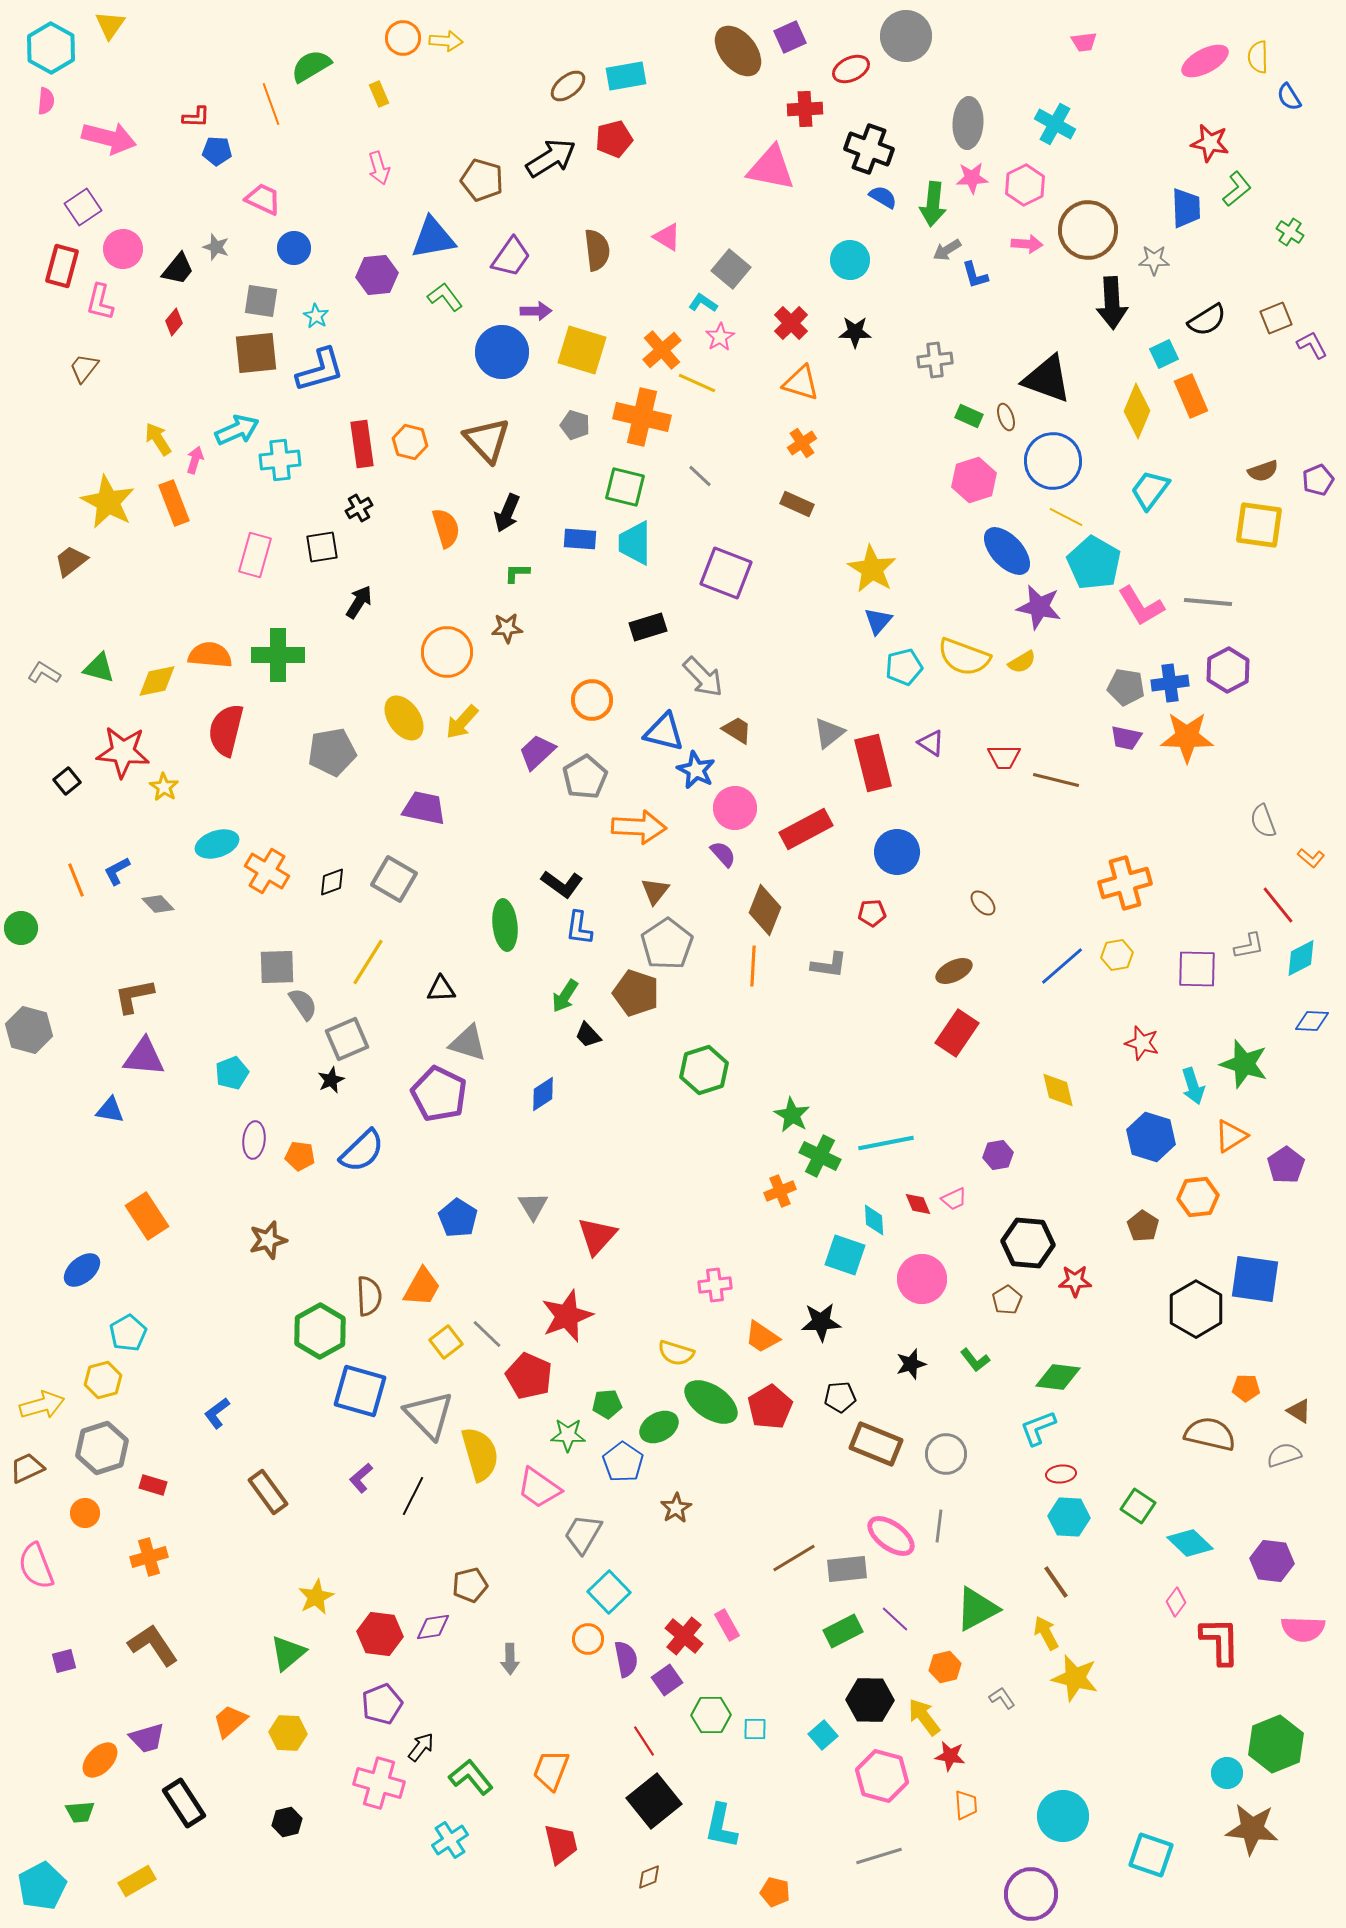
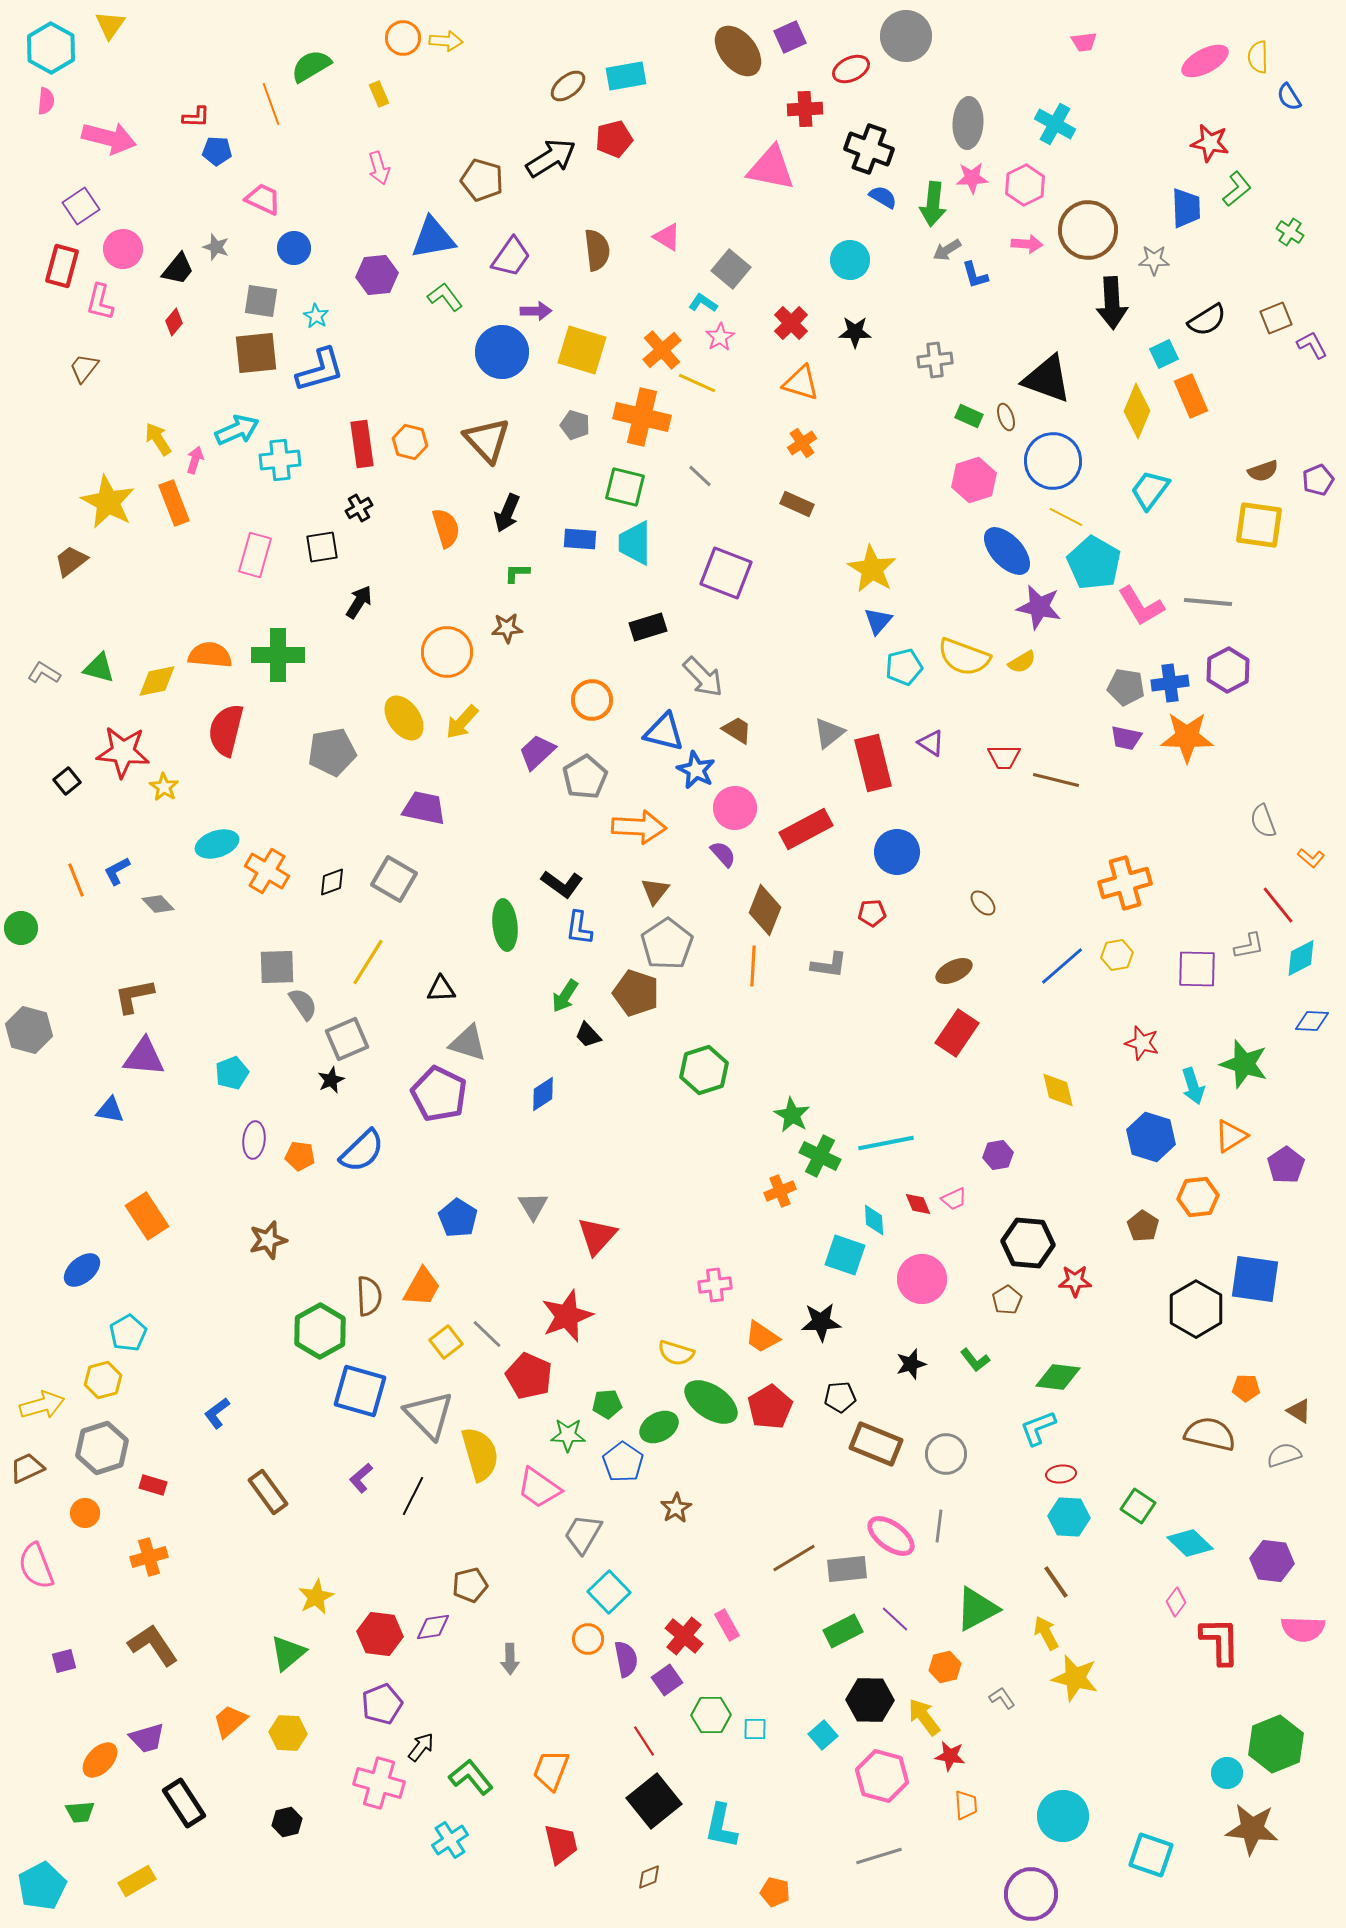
purple square at (83, 207): moved 2 px left, 1 px up
